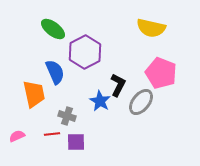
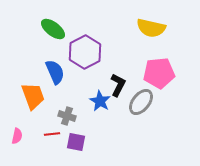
pink pentagon: moved 2 px left; rotated 28 degrees counterclockwise
orange trapezoid: moved 1 px left, 2 px down; rotated 8 degrees counterclockwise
pink semicircle: rotated 126 degrees clockwise
purple square: rotated 12 degrees clockwise
